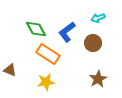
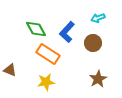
blue L-shape: rotated 10 degrees counterclockwise
